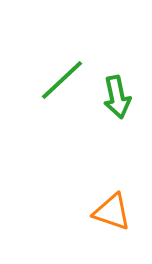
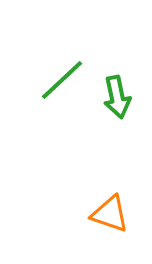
orange triangle: moved 2 px left, 2 px down
